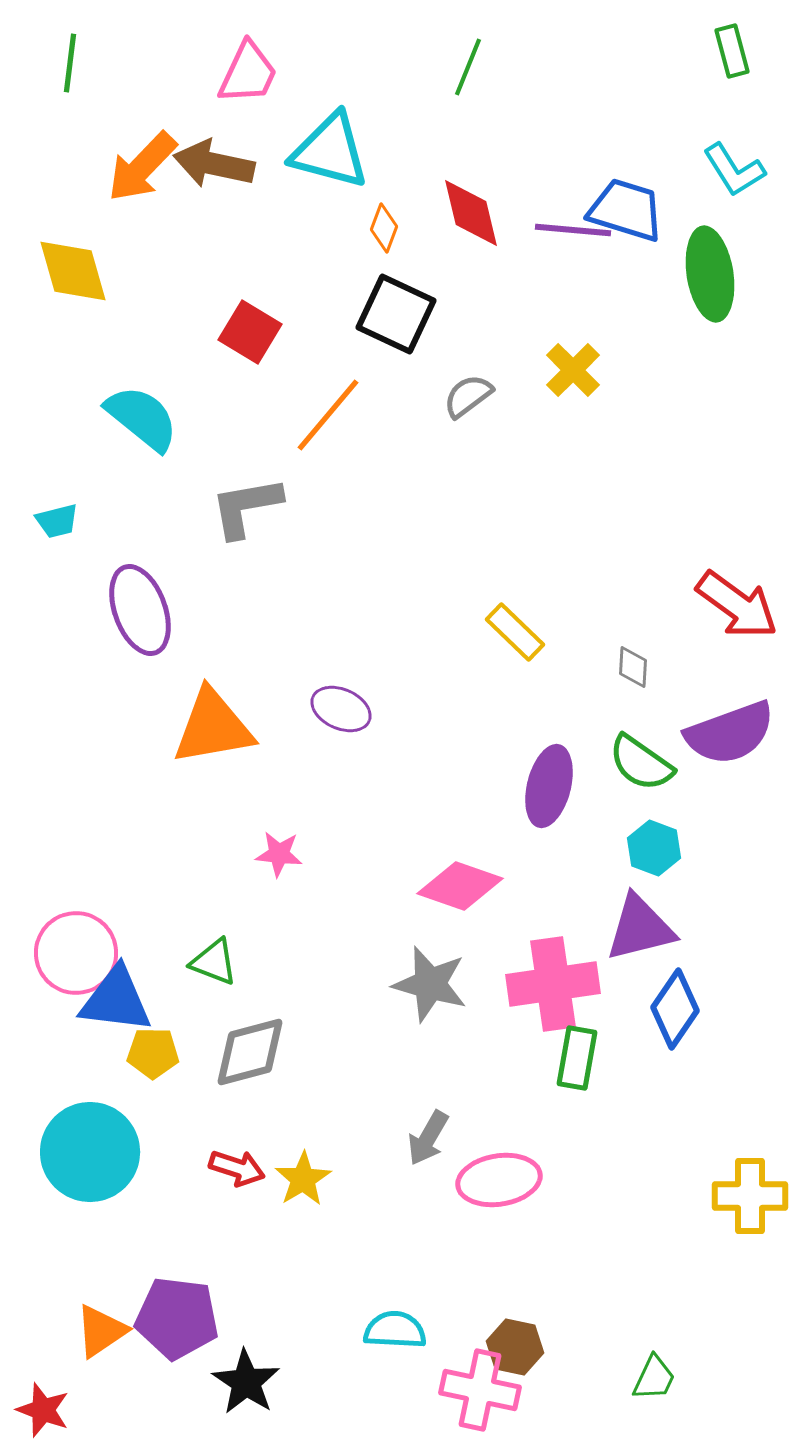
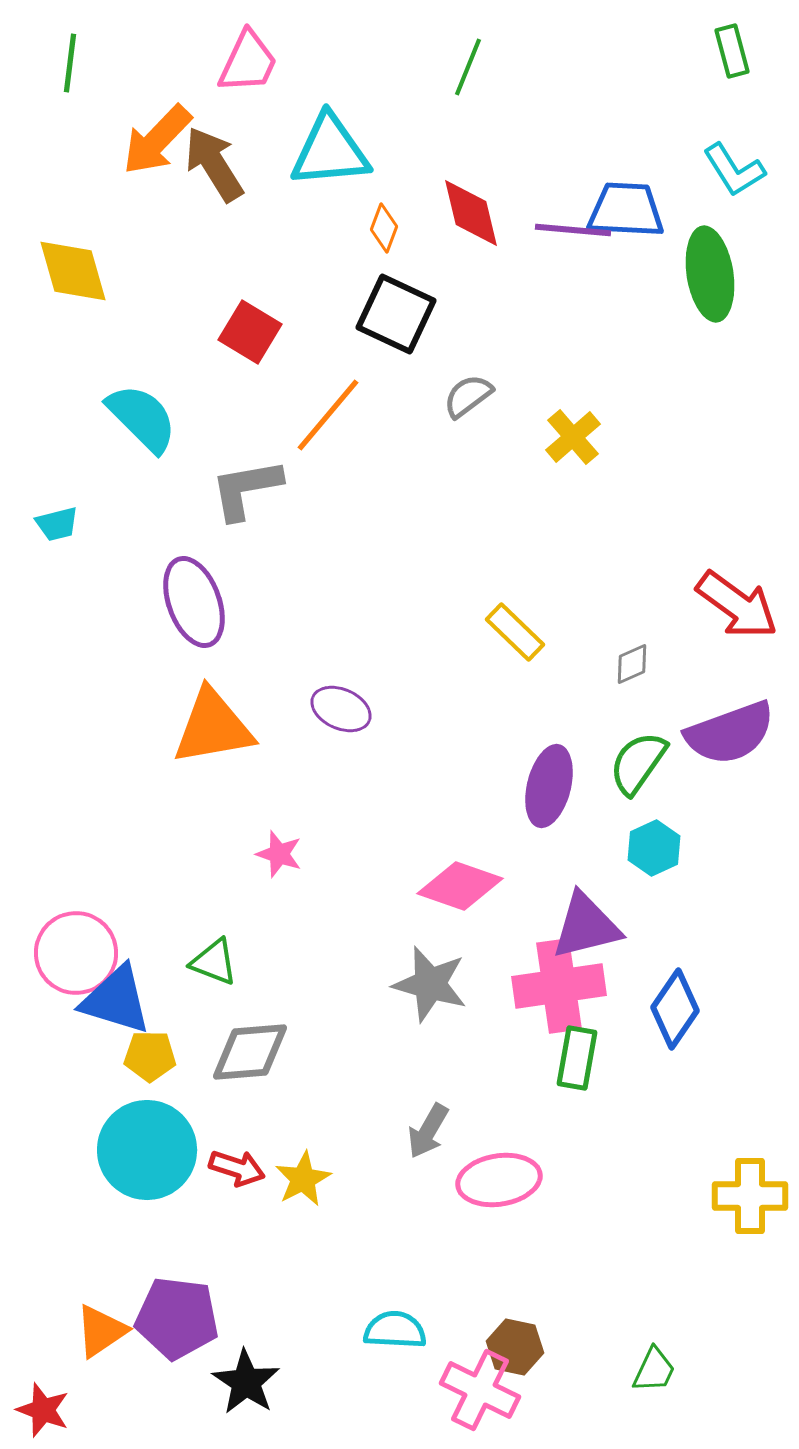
pink trapezoid at (248, 73): moved 11 px up
cyan triangle at (330, 151): rotated 20 degrees counterclockwise
brown arrow at (214, 164): rotated 46 degrees clockwise
orange arrow at (142, 167): moved 15 px right, 27 px up
blue trapezoid at (626, 210): rotated 14 degrees counterclockwise
yellow cross at (573, 370): moved 67 px down; rotated 4 degrees clockwise
cyan semicircle at (142, 418): rotated 6 degrees clockwise
gray L-shape at (246, 507): moved 18 px up
cyan trapezoid at (57, 521): moved 3 px down
purple ellipse at (140, 610): moved 54 px right, 8 px up
gray diamond at (633, 667): moved 1 px left, 3 px up; rotated 63 degrees clockwise
green semicircle at (641, 763): moved 3 px left; rotated 90 degrees clockwise
cyan hexagon at (654, 848): rotated 14 degrees clockwise
pink star at (279, 854): rotated 12 degrees clockwise
purple triangle at (640, 928): moved 54 px left, 2 px up
pink cross at (553, 984): moved 6 px right, 2 px down
blue triangle at (116, 1000): rotated 10 degrees clockwise
gray diamond at (250, 1052): rotated 10 degrees clockwise
yellow pentagon at (153, 1053): moved 3 px left, 3 px down
gray arrow at (428, 1138): moved 7 px up
cyan circle at (90, 1152): moved 57 px right, 2 px up
yellow star at (303, 1179): rotated 4 degrees clockwise
green trapezoid at (654, 1378): moved 8 px up
pink cross at (480, 1390): rotated 14 degrees clockwise
